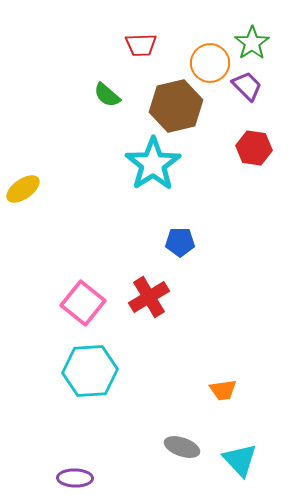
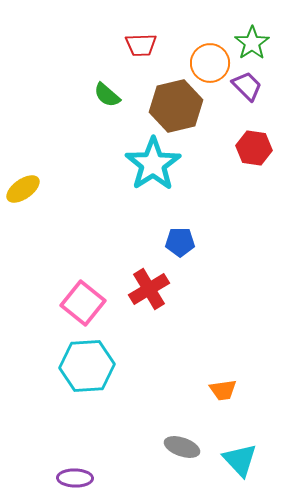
red cross: moved 8 px up
cyan hexagon: moved 3 px left, 5 px up
